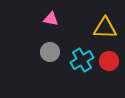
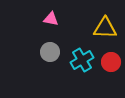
red circle: moved 2 px right, 1 px down
